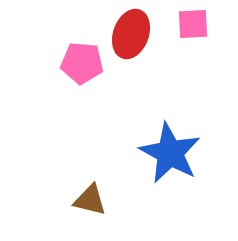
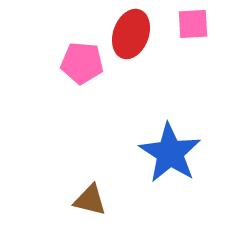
blue star: rotated 4 degrees clockwise
